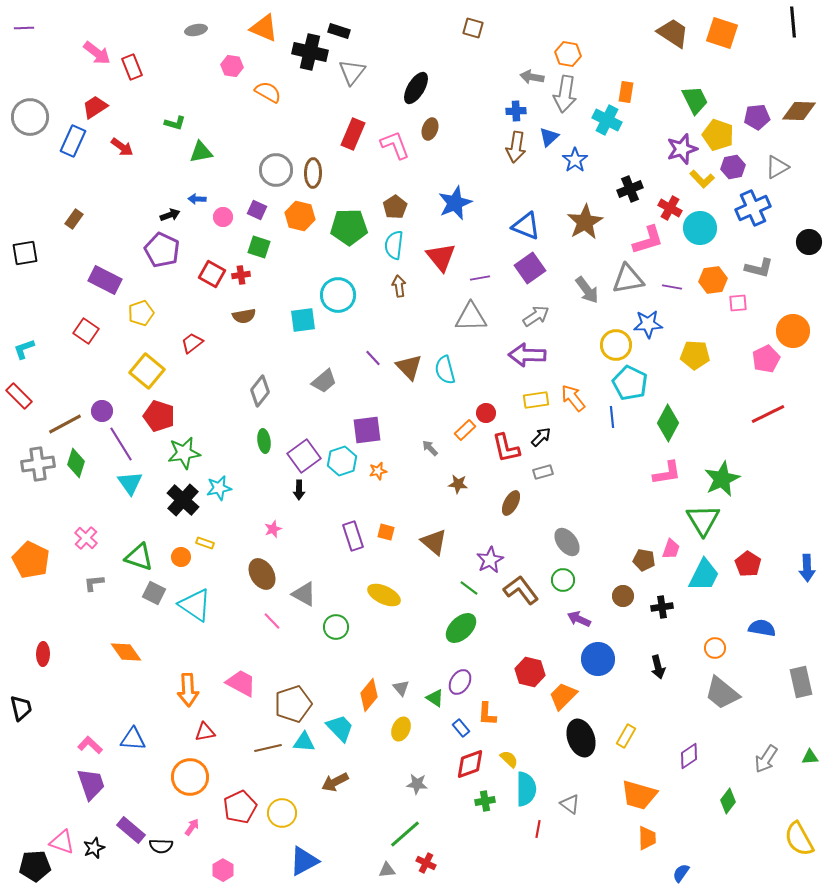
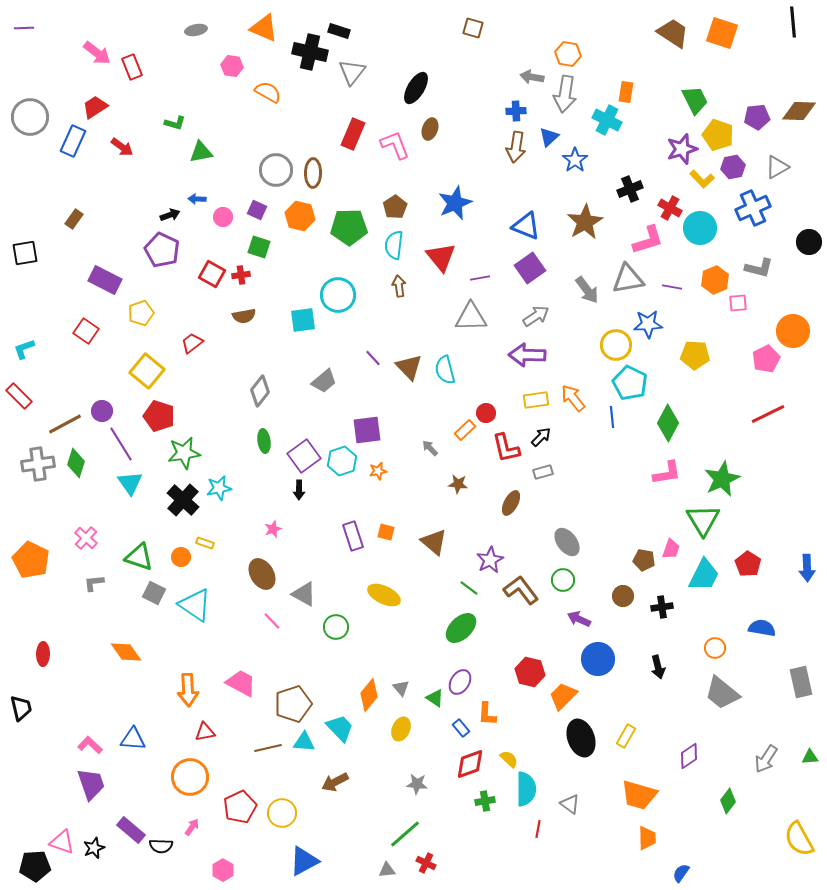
orange hexagon at (713, 280): moved 2 px right; rotated 16 degrees counterclockwise
